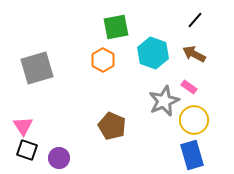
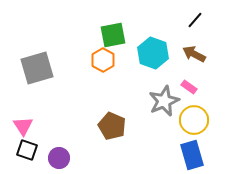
green square: moved 3 px left, 8 px down
